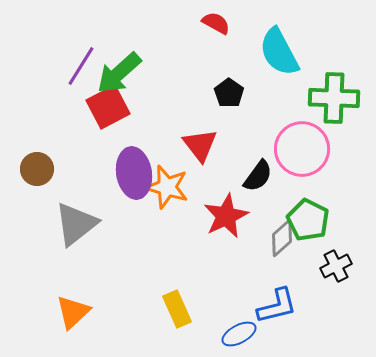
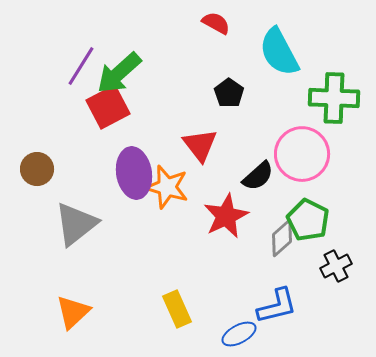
pink circle: moved 5 px down
black semicircle: rotated 12 degrees clockwise
